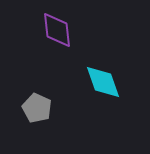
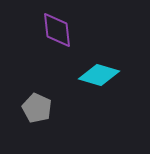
cyan diamond: moved 4 px left, 7 px up; rotated 54 degrees counterclockwise
